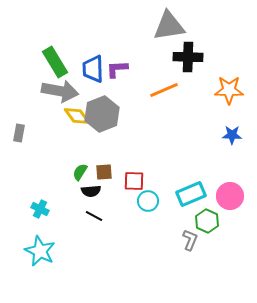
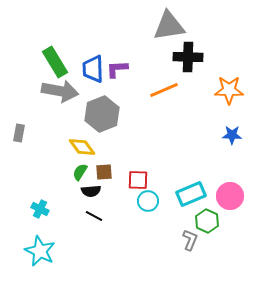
yellow diamond: moved 5 px right, 31 px down
red square: moved 4 px right, 1 px up
